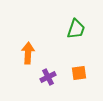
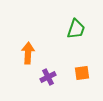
orange square: moved 3 px right
